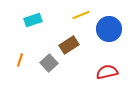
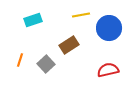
yellow line: rotated 12 degrees clockwise
blue circle: moved 1 px up
gray square: moved 3 px left, 1 px down
red semicircle: moved 1 px right, 2 px up
